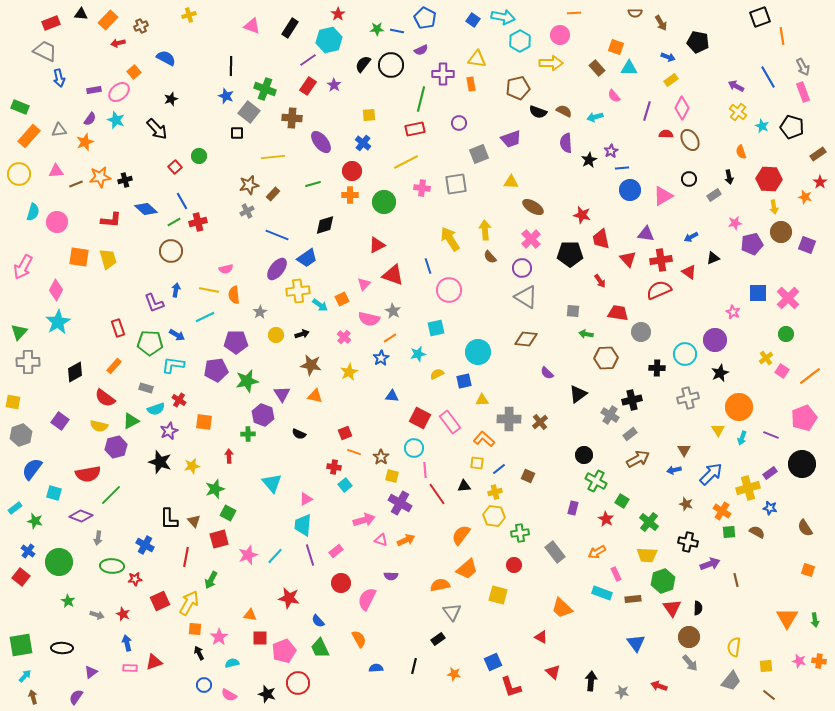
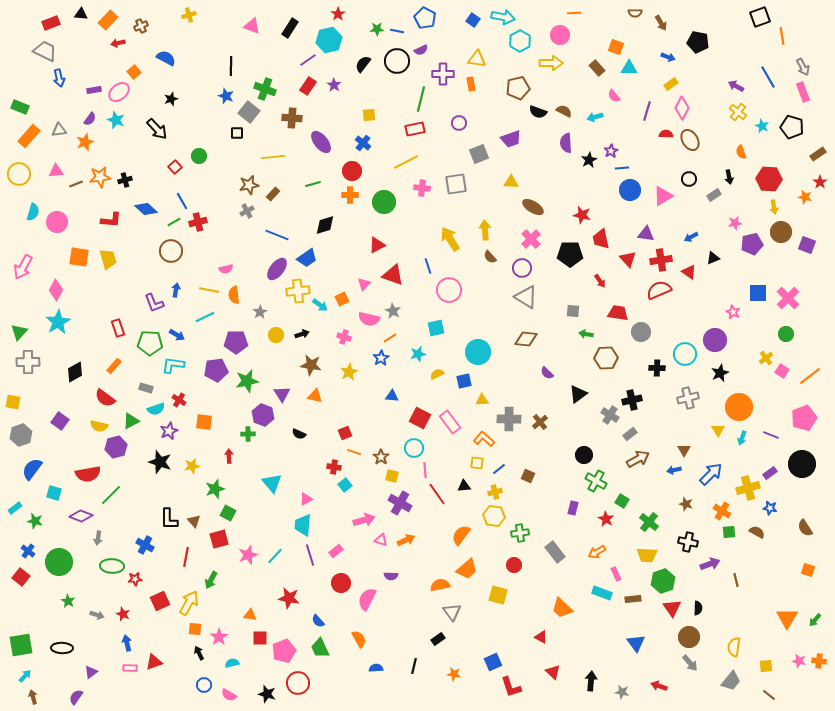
black circle at (391, 65): moved 6 px right, 4 px up
yellow rectangle at (671, 80): moved 4 px down
pink cross at (344, 337): rotated 24 degrees counterclockwise
green arrow at (815, 620): rotated 48 degrees clockwise
